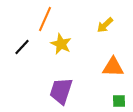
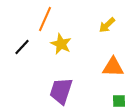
yellow arrow: moved 2 px right
